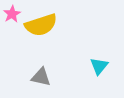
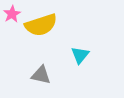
cyan triangle: moved 19 px left, 11 px up
gray triangle: moved 2 px up
